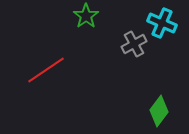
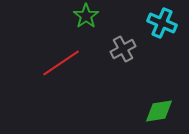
gray cross: moved 11 px left, 5 px down
red line: moved 15 px right, 7 px up
green diamond: rotated 44 degrees clockwise
